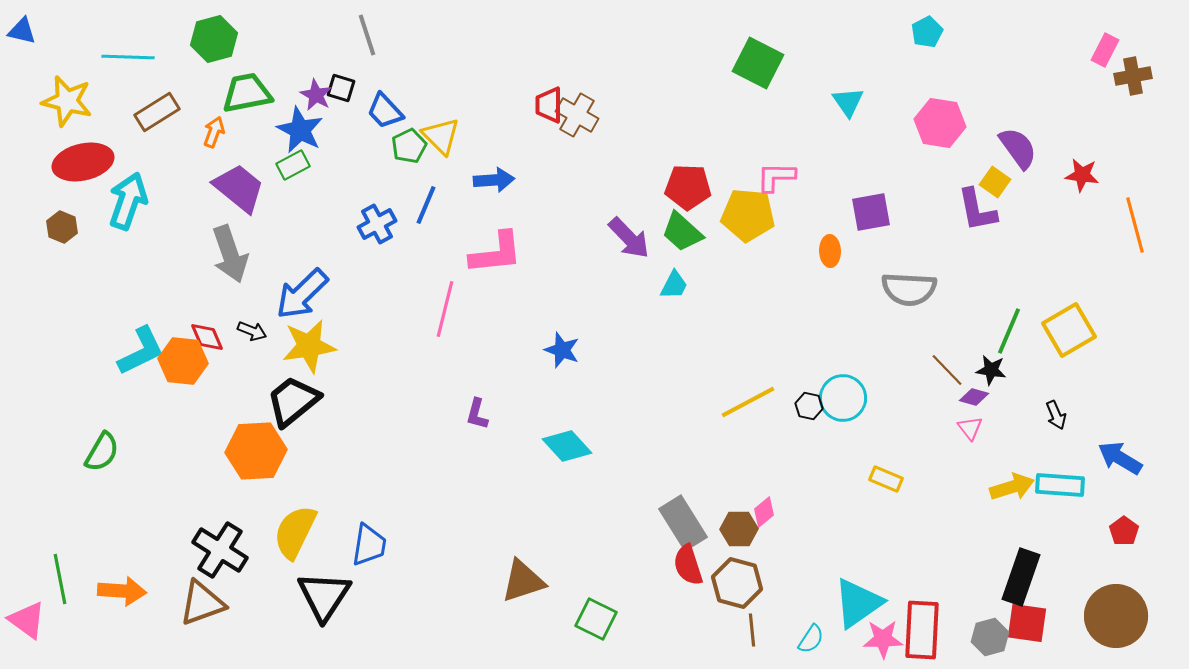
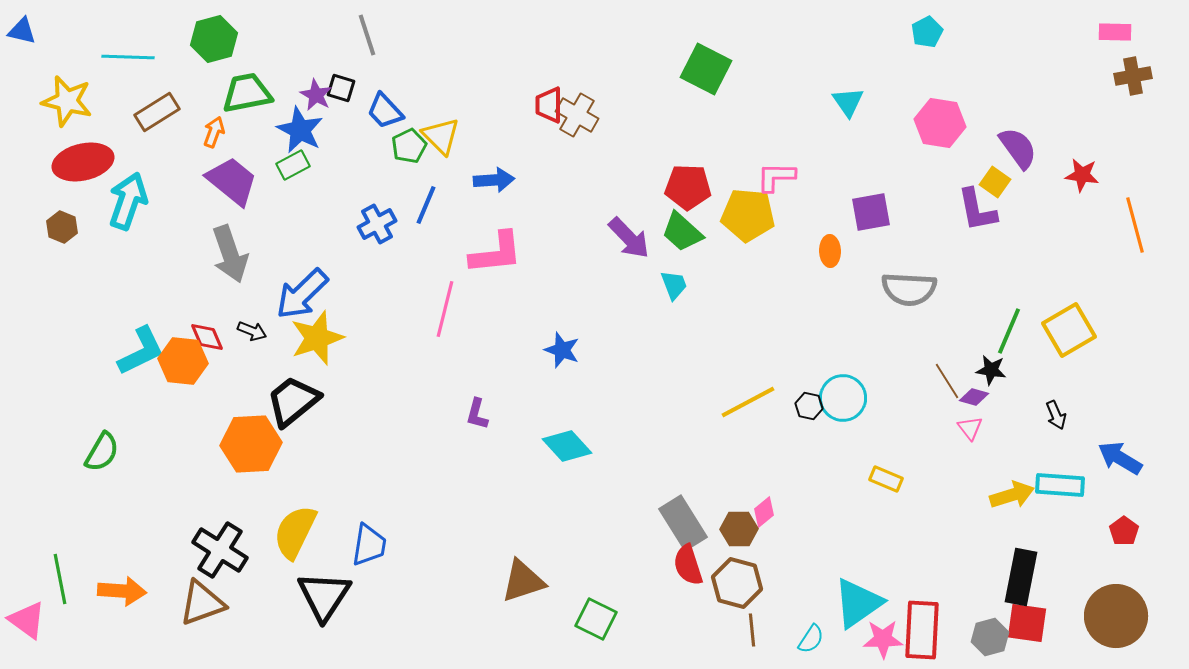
pink rectangle at (1105, 50): moved 10 px right, 18 px up; rotated 64 degrees clockwise
green square at (758, 63): moved 52 px left, 6 px down
purple trapezoid at (239, 188): moved 7 px left, 7 px up
cyan trapezoid at (674, 285): rotated 48 degrees counterclockwise
yellow star at (309, 346): moved 8 px right, 8 px up; rotated 10 degrees counterclockwise
brown line at (947, 370): moved 11 px down; rotated 12 degrees clockwise
orange hexagon at (256, 451): moved 5 px left, 7 px up
yellow arrow at (1012, 487): moved 8 px down
black rectangle at (1021, 577): rotated 8 degrees counterclockwise
